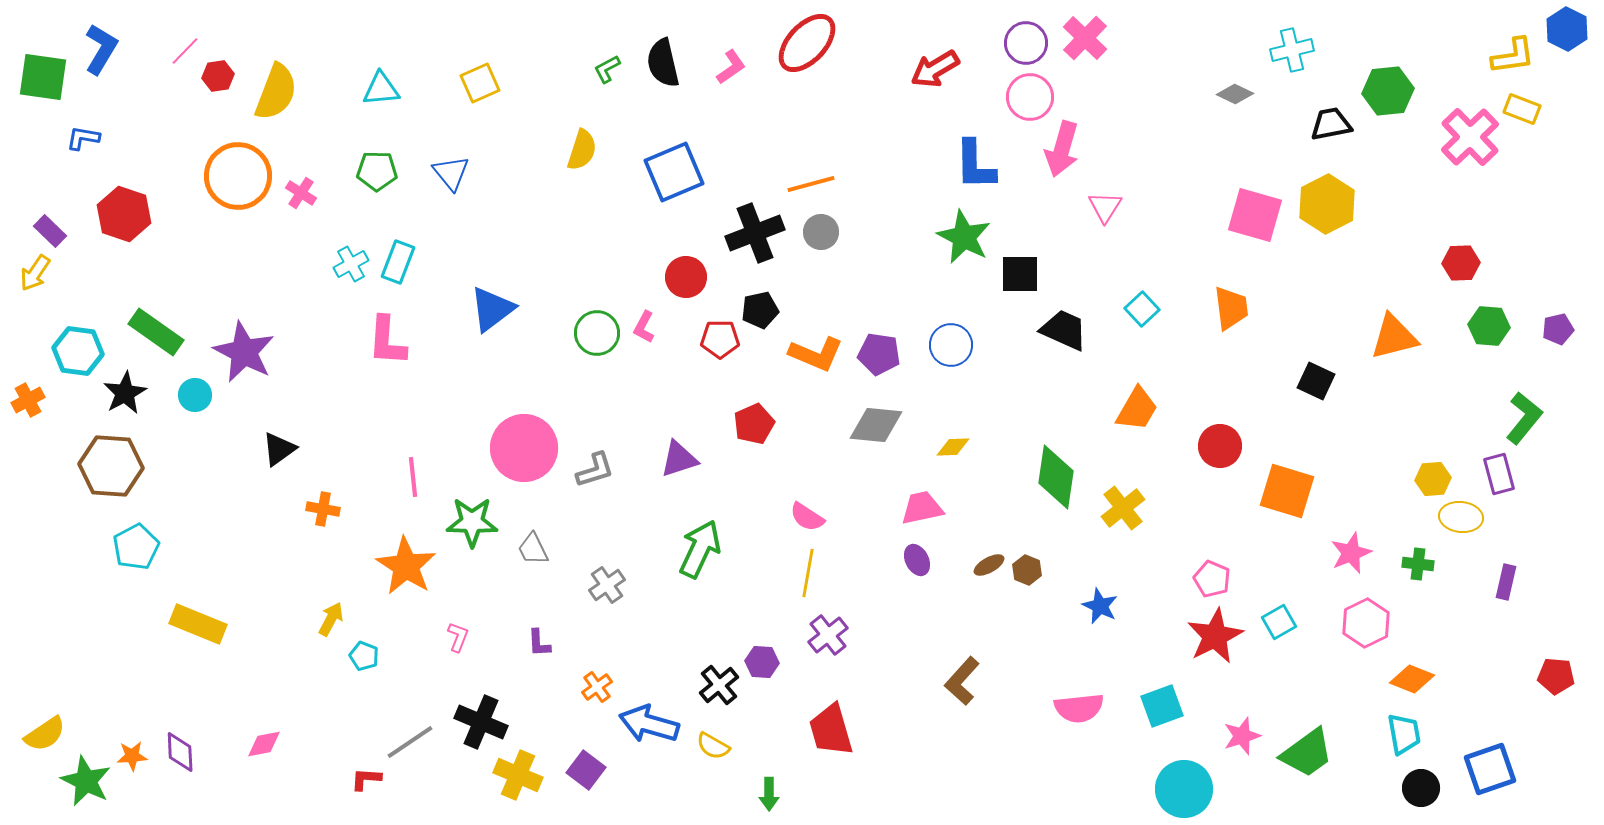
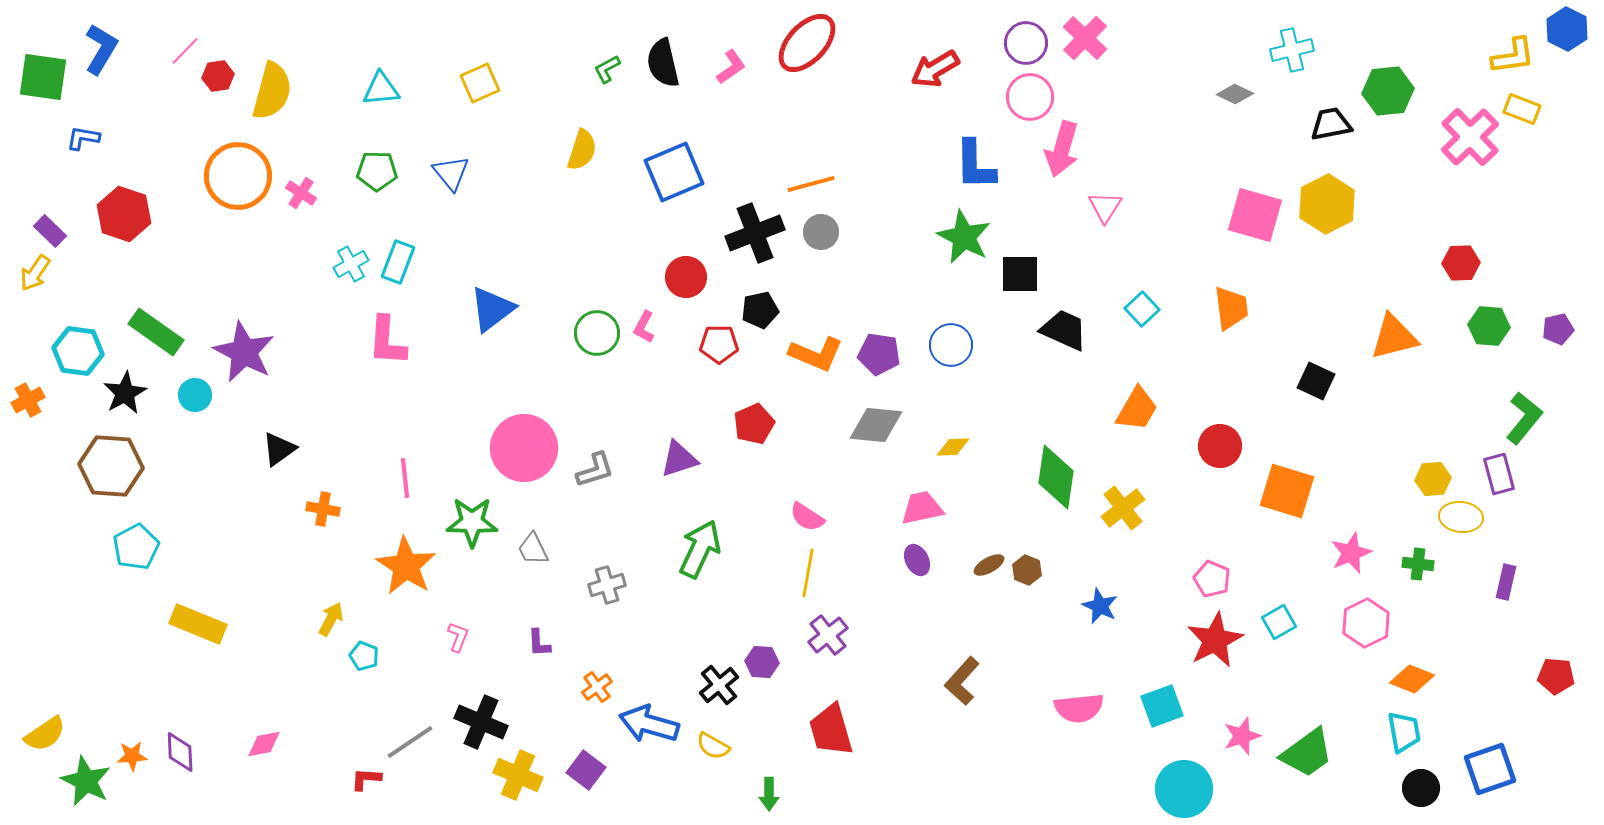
yellow semicircle at (276, 92): moved 4 px left, 1 px up; rotated 6 degrees counterclockwise
red pentagon at (720, 339): moved 1 px left, 5 px down
pink line at (413, 477): moved 8 px left, 1 px down
gray cross at (607, 585): rotated 18 degrees clockwise
red star at (1215, 636): moved 4 px down
cyan trapezoid at (1404, 734): moved 2 px up
